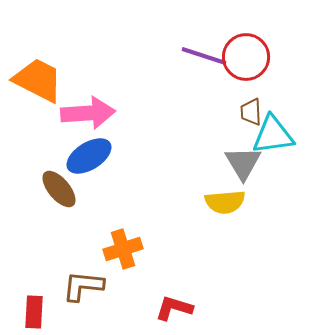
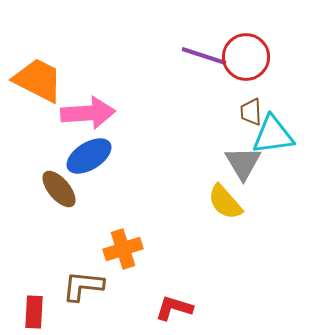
yellow semicircle: rotated 54 degrees clockwise
